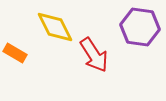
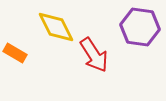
yellow diamond: moved 1 px right
